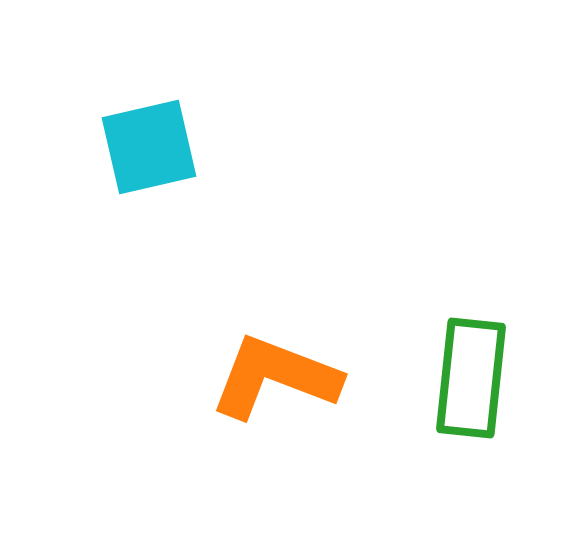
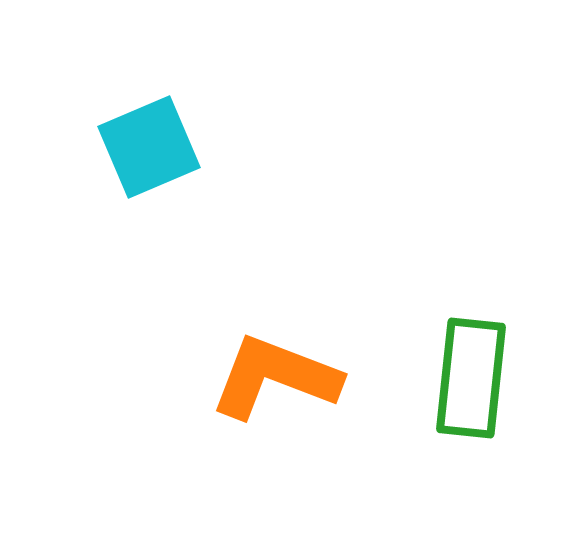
cyan square: rotated 10 degrees counterclockwise
